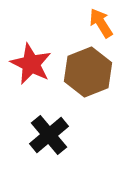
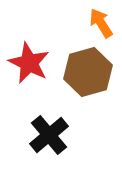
red star: moved 2 px left, 1 px up
brown hexagon: rotated 6 degrees clockwise
